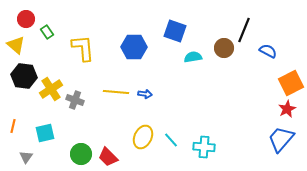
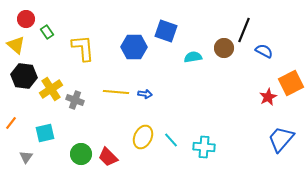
blue square: moved 9 px left
blue semicircle: moved 4 px left
red star: moved 19 px left, 12 px up
orange line: moved 2 px left, 3 px up; rotated 24 degrees clockwise
